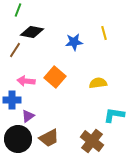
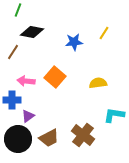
yellow line: rotated 48 degrees clockwise
brown line: moved 2 px left, 2 px down
brown cross: moved 9 px left, 6 px up
